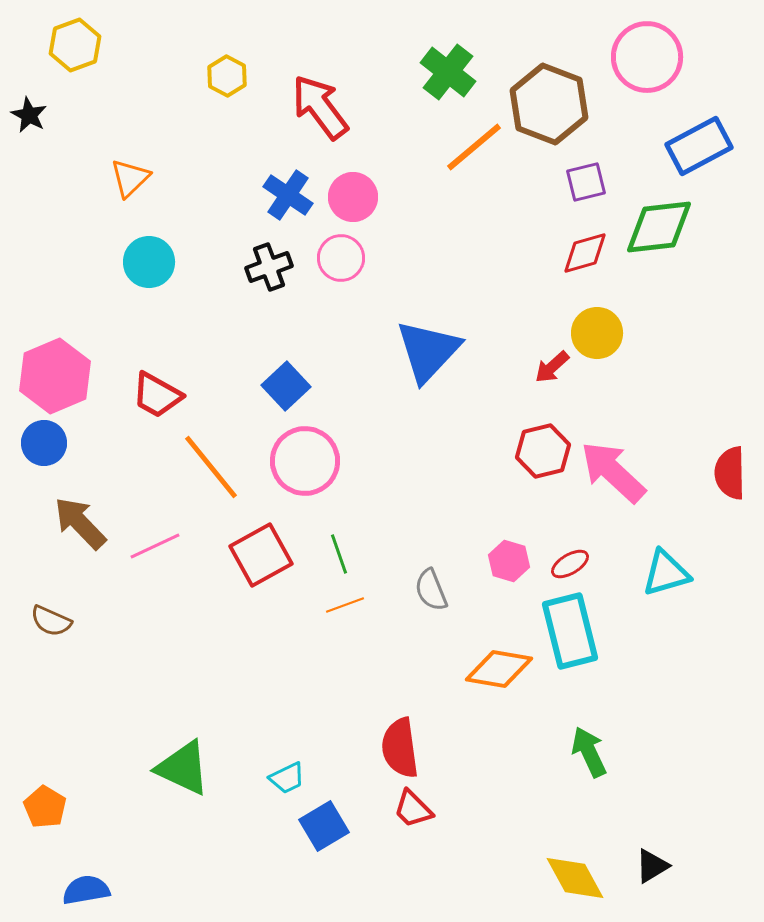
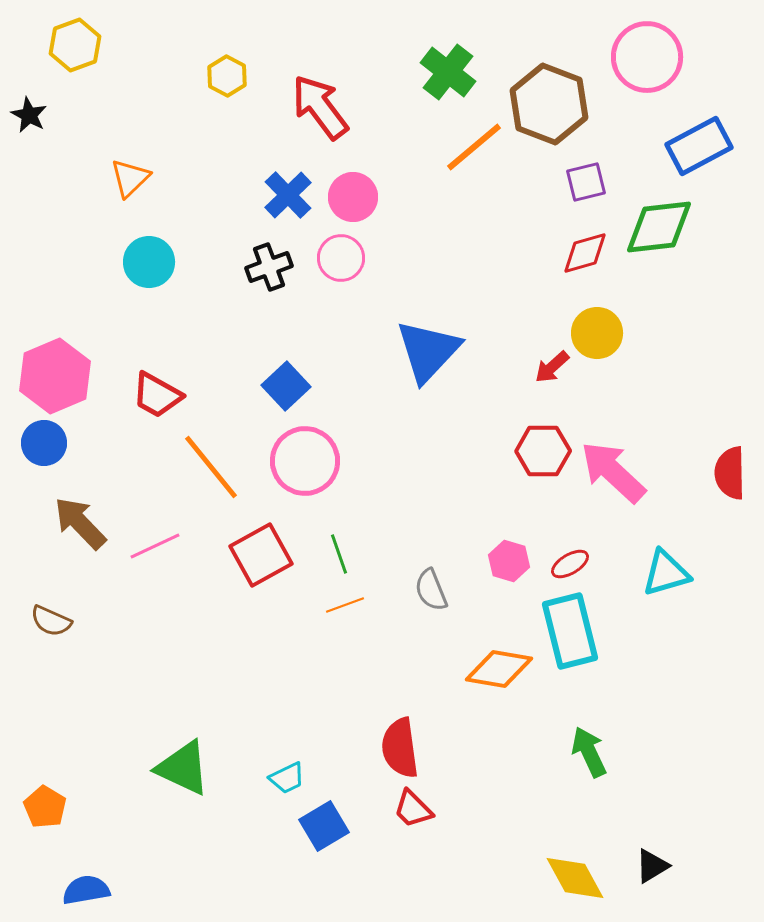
blue cross at (288, 195): rotated 12 degrees clockwise
red hexagon at (543, 451): rotated 14 degrees clockwise
